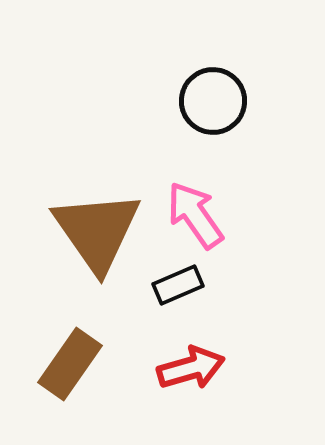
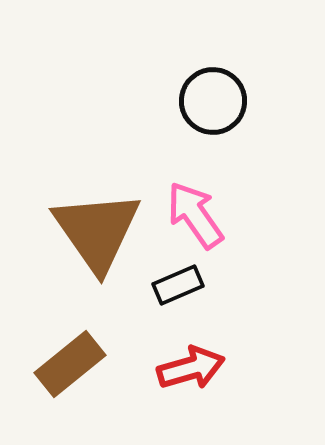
brown rectangle: rotated 16 degrees clockwise
